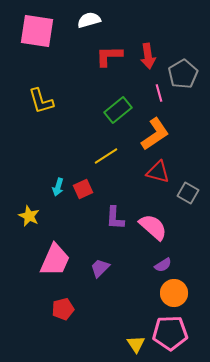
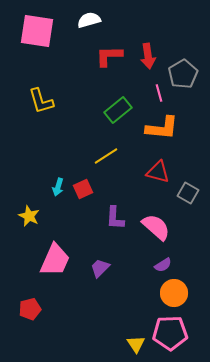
orange L-shape: moved 7 px right, 6 px up; rotated 40 degrees clockwise
pink semicircle: moved 3 px right
red pentagon: moved 33 px left
